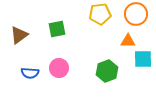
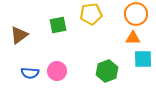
yellow pentagon: moved 9 px left
green square: moved 1 px right, 4 px up
orange triangle: moved 5 px right, 3 px up
pink circle: moved 2 px left, 3 px down
